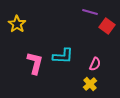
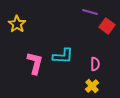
pink semicircle: rotated 24 degrees counterclockwise
yellow cross: moved 2 px right, 2 px down
